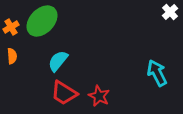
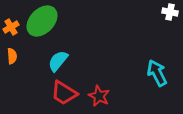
white cross: rotated 35 degrees counterclockwise
